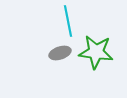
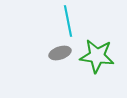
green star: moved 1 px right, 4 px down
